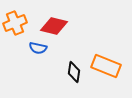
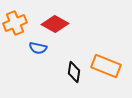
red diamond: moved 1 px right, 2 px up; rotated 16 degrees clockwise
